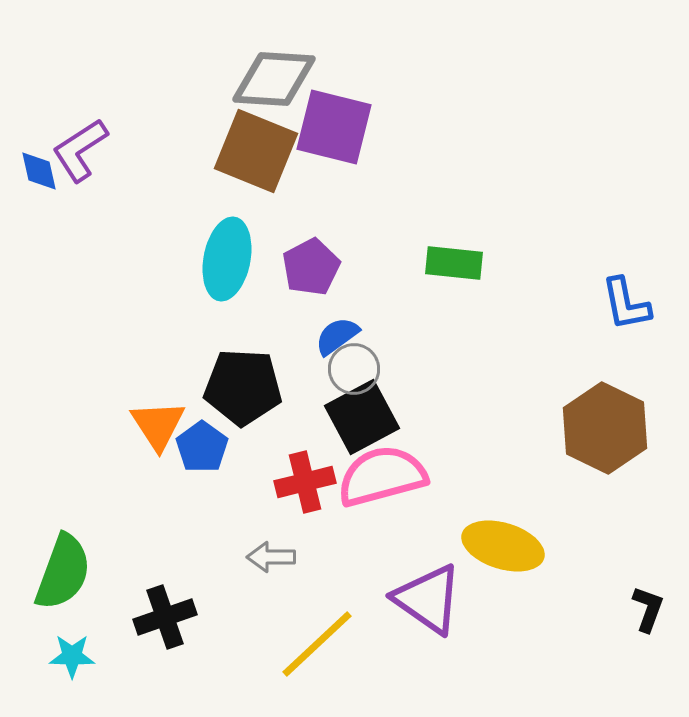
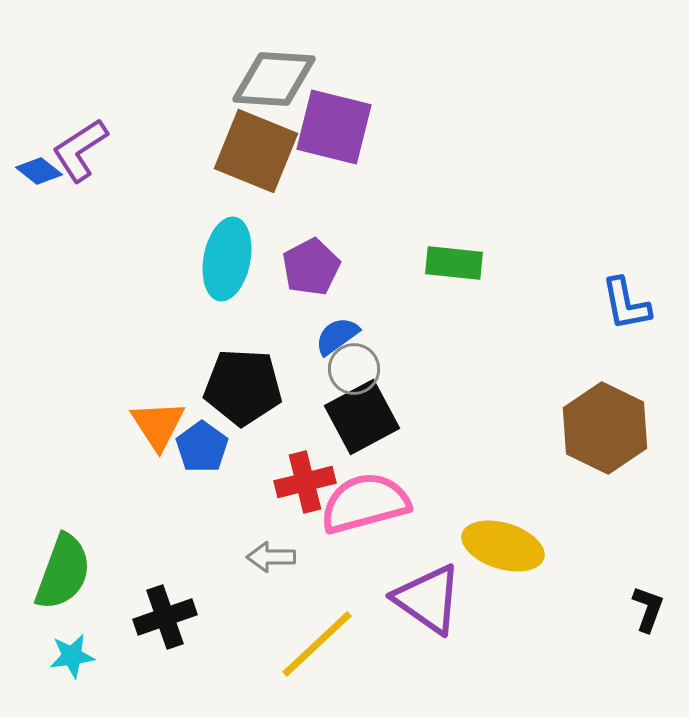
blue diamond: rotated 39 degrees counterclockwise
pink semicircle: moved 17 px left, 27 px down
cyan star: rotated 9 degrees counterclockwise
